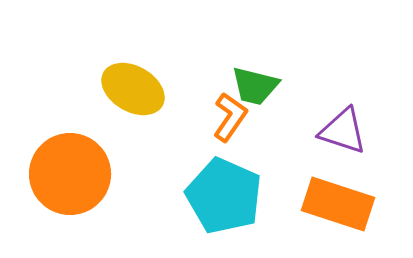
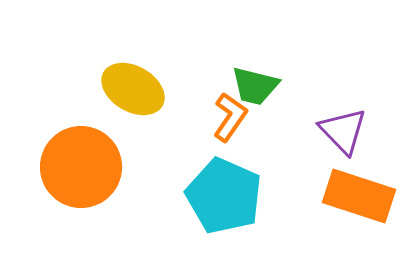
purple triangle: rotated 28 degrees clockwise
orange circle: moved 11 px right, 7 px up
orange rectangle: moved 21 px right, 8 px up
